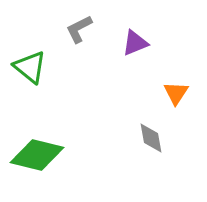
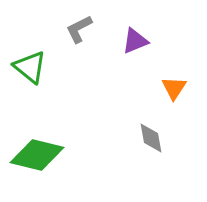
purple triangle: moved 2 px up
orange triangle: moved 2 px left, 5 px up
